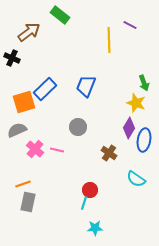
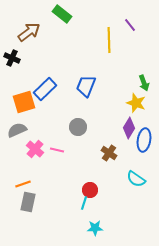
green rectangle: moved 2 px right, 1 px up
purple line: rotated 24 degrees clockwise
